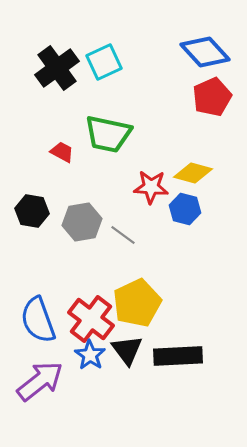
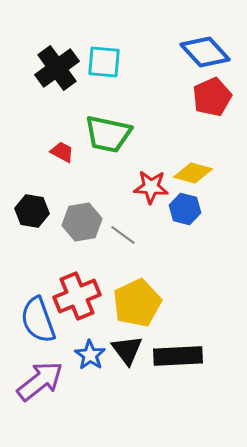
cyan square: rotated 30 degrees clockwise
red cross: moved 14 px left, 23 px up; rotated 30 degrees clockwise
